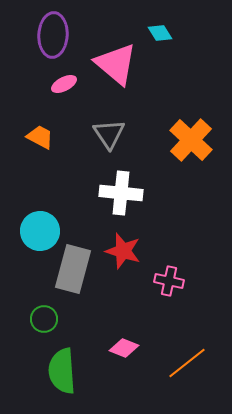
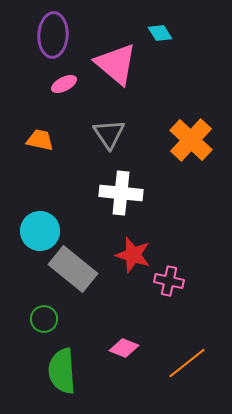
orange trapezoid: moved 3 px down; rotated 16 degrees counterclockwise
red star: moved 10 px right, 4 px down
gray rectangle: rotated 66 degrees counterclockwise
